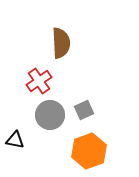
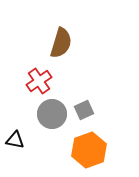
brown semicircle: rotated 20 degrees clockwise
gray circle: moved 2 px right, 1 px up
orange hexagon: moved 1 px up
